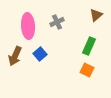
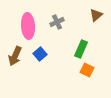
green rectangle: moved 8 px left, 3 px down
